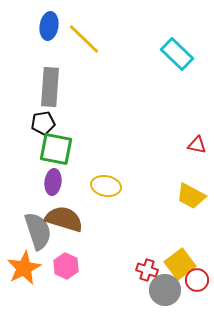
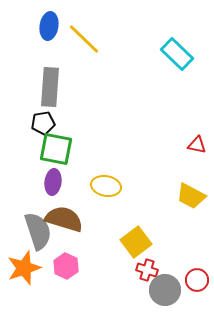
yellow square: moved 44 px left, 22 px up
orange star: rotated 8 degrees clockwise
